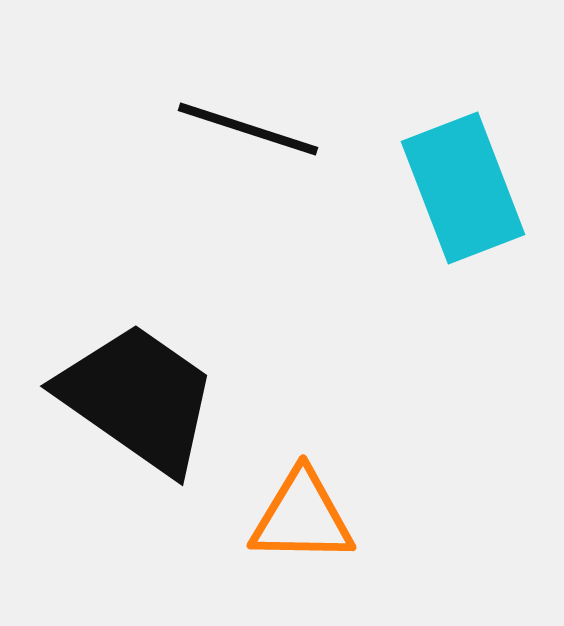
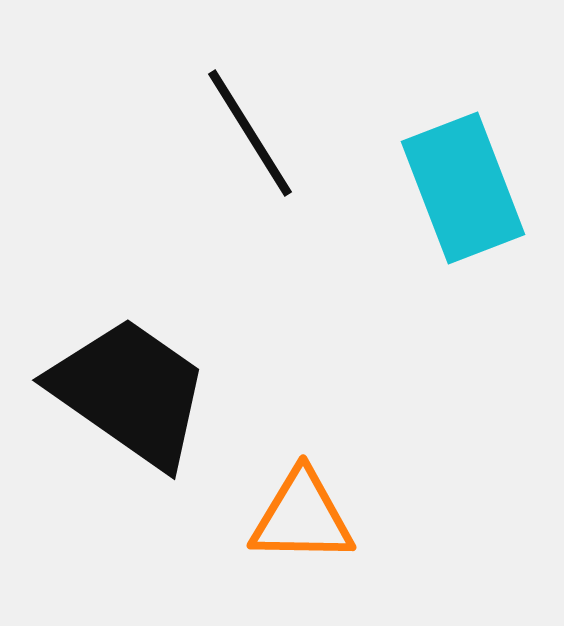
black line: moved 2 px right, 4 px down; rotated 40 degrees clockwise
black trapezoid: moved 8 px left, 6 px up
